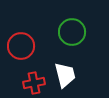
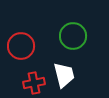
green circle: moved 1 px right, 4 px down
white trapezoid: moved 1 px left
